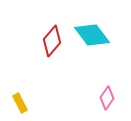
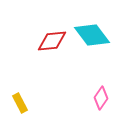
red diamond: rotated 44 degrees clockwise
pink diamond: moved 6 px left
